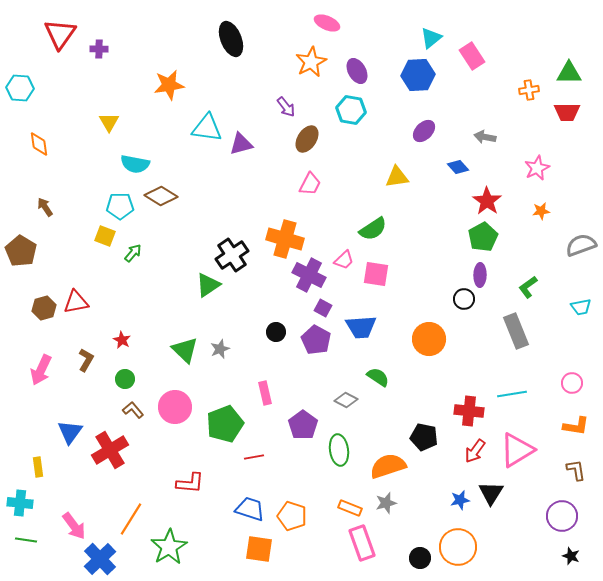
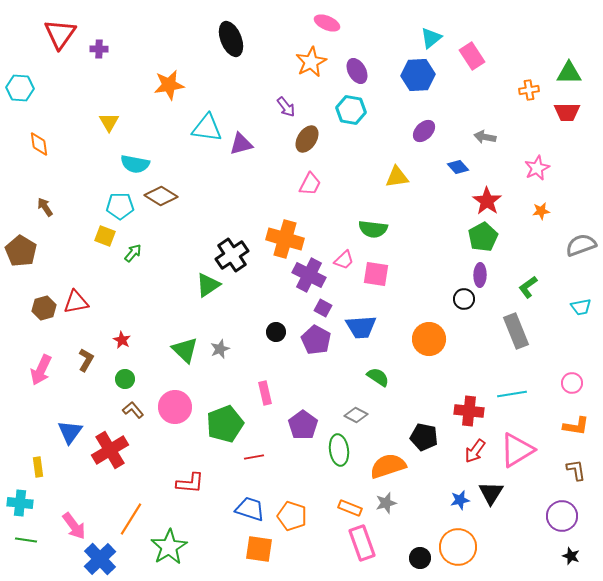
green semicircle at (373, 229): rotated 40 degrees clockwise
gray diamond at (346, 400): moved 10 px right, 15 px down
